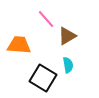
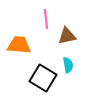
pink line: rotated 36 degrees clockwise
brown triangle: rotated 18 degrees clockwise
